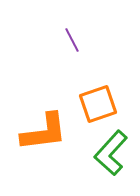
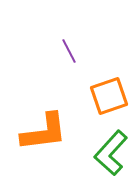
purple line: moved 3 px left, 11 px down
orange square: moved 11 px right, 8 px up
